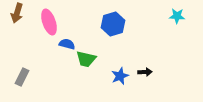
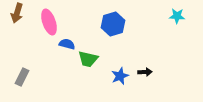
green trapezoid: moved 2 px right
